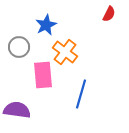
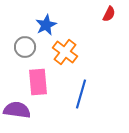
gray circle: moved 6 px right
pink rectangle: moved 5 px left, 7 px down
